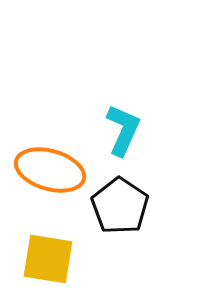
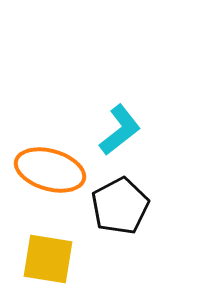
cyan L-shape: moved 3 px left; rotated 28 degrees clockwise
black pentagon: rotated 10 degrees clockwise
